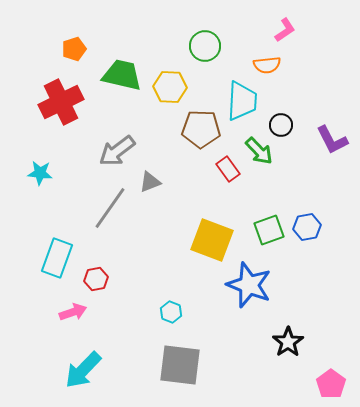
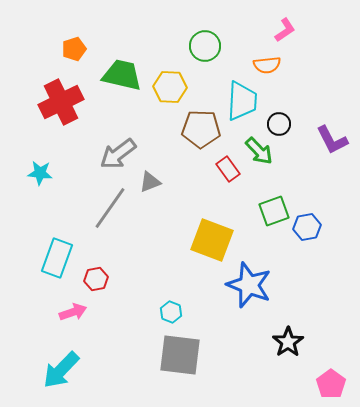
black circle: moved 2 px left, 1 px up
gray arrow: moved 1 px right, 3 px down
green square: moved 5 px right, 19 px up
gray square: moved 10 px up
cyan arrow: moved 22 px left
